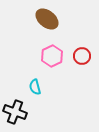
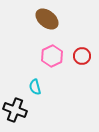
black cross: moved 2 px up
